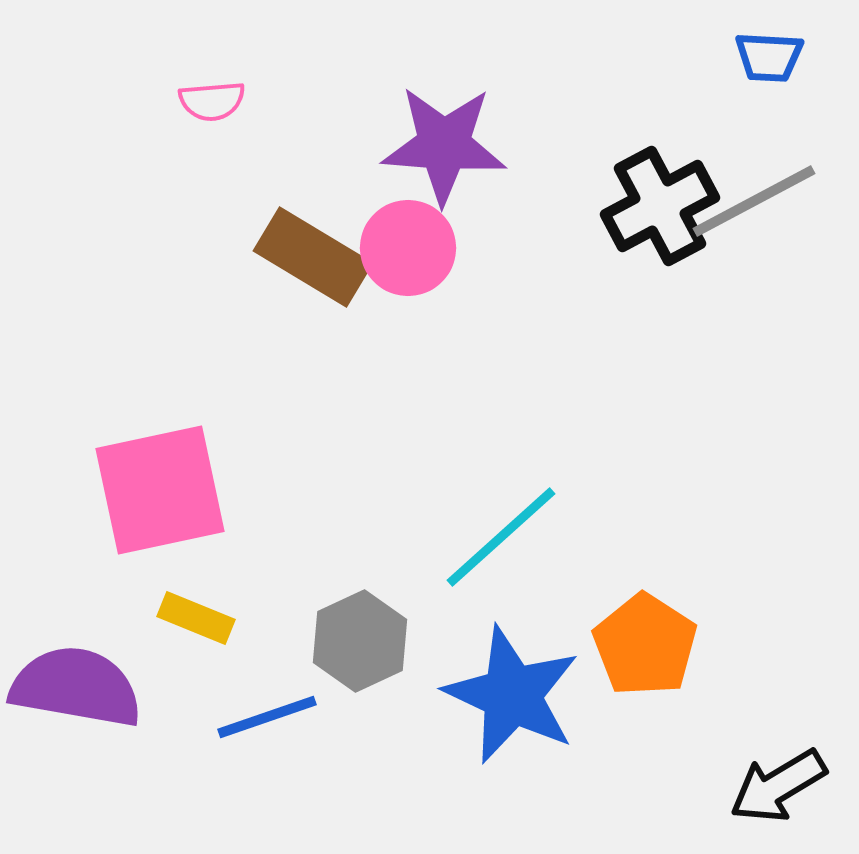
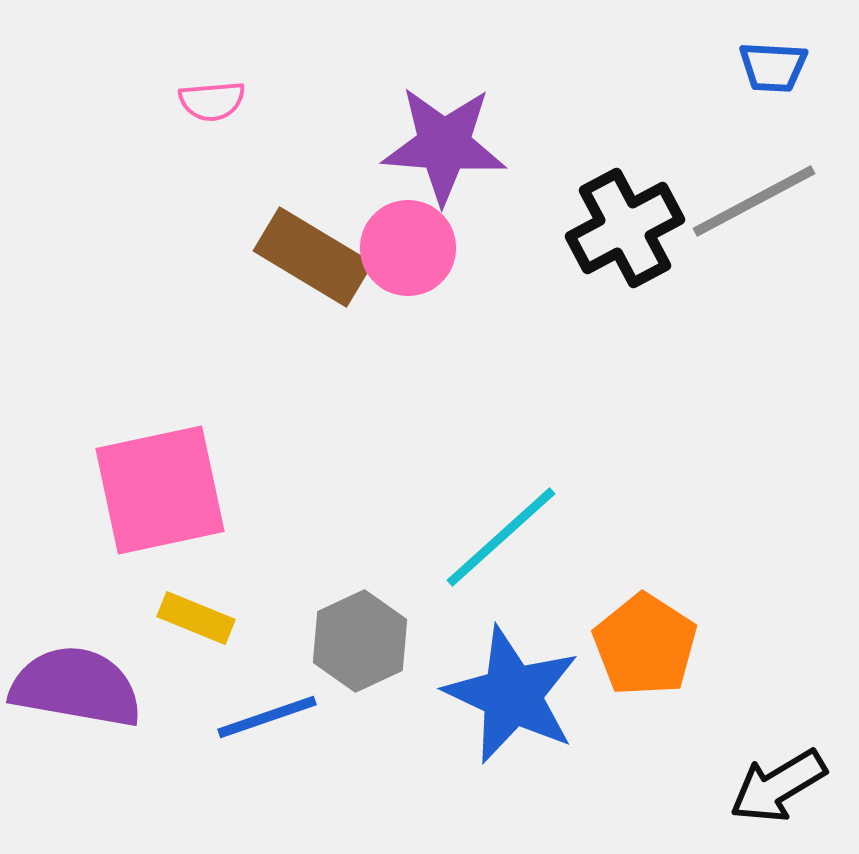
blue trapezoid: moved 4 px right, 10 px down
black cross: moved 35 px left, 22 px down
